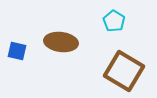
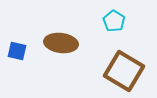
brown ellipse: moved 1 px down
